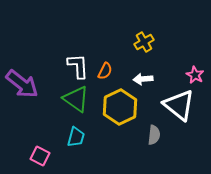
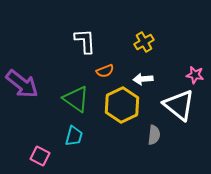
white L-shape: moved 7 px right, 25 px up
orange semicircle: rotated 42 degrees clockwise
pink star: rotated 18 degrees counterclockwise
yellow hexagon: moved 2 px right, 2 px up
cyan trapezoid: moved 2 px left, 1 px up
